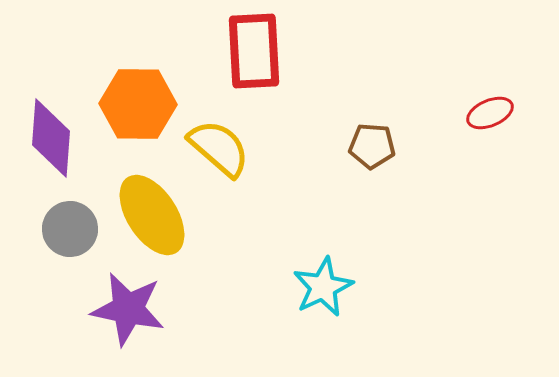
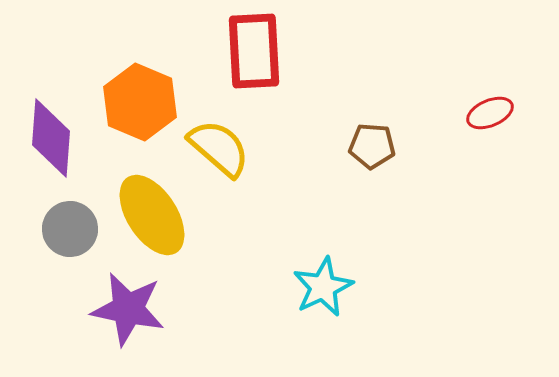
orange hexagon: moved 2 px right, 2 px up; rotated 22 degrees clockwise
